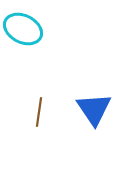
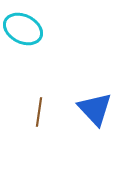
blue triangle: moved 1 px right; rotated 9 degrees counterclockwise
